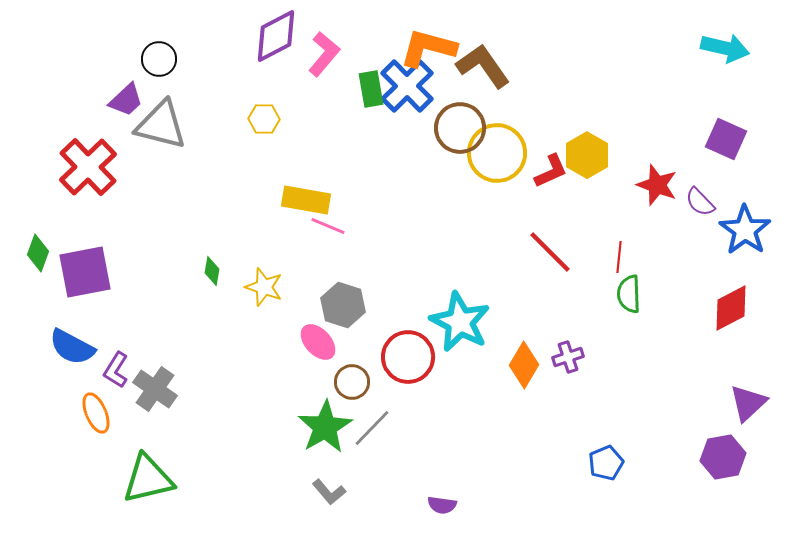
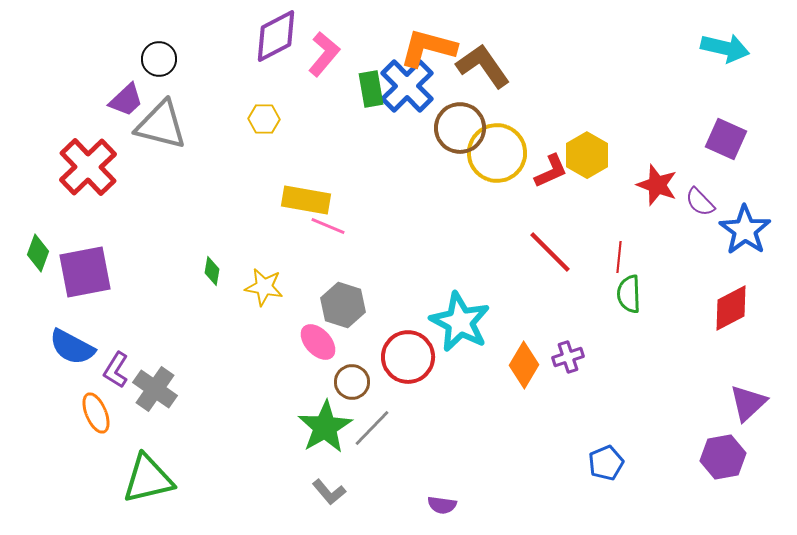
yellow star at (264, 287): rotated 9 degrees counterclockwise
